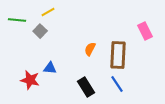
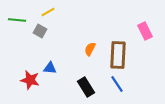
gray square: rotated 16 degrees counterclockwise
